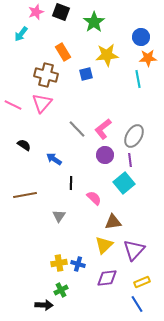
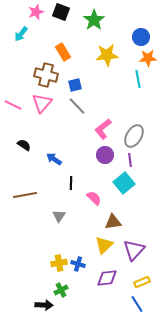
green star: moved 2 px up
blue square: moved 11 px left, 11 px down
gray line: moved 23 px up
